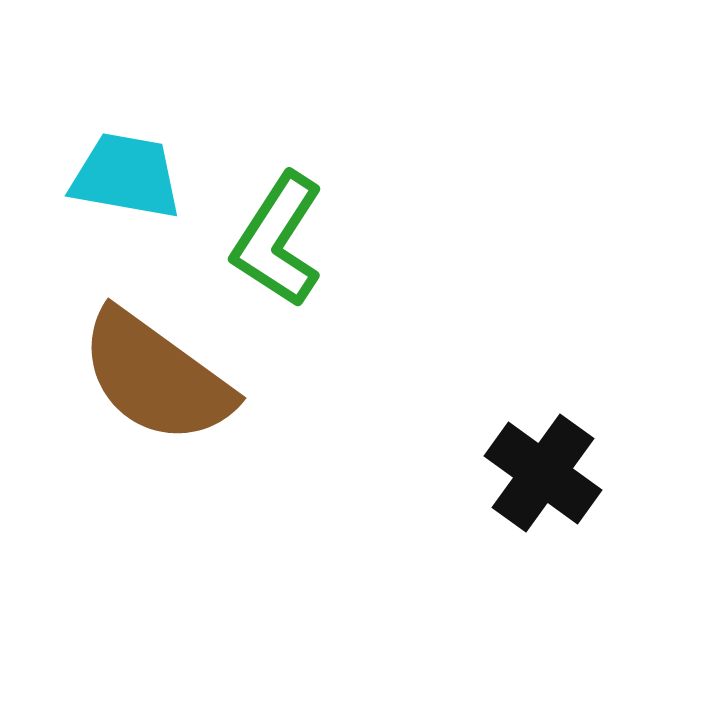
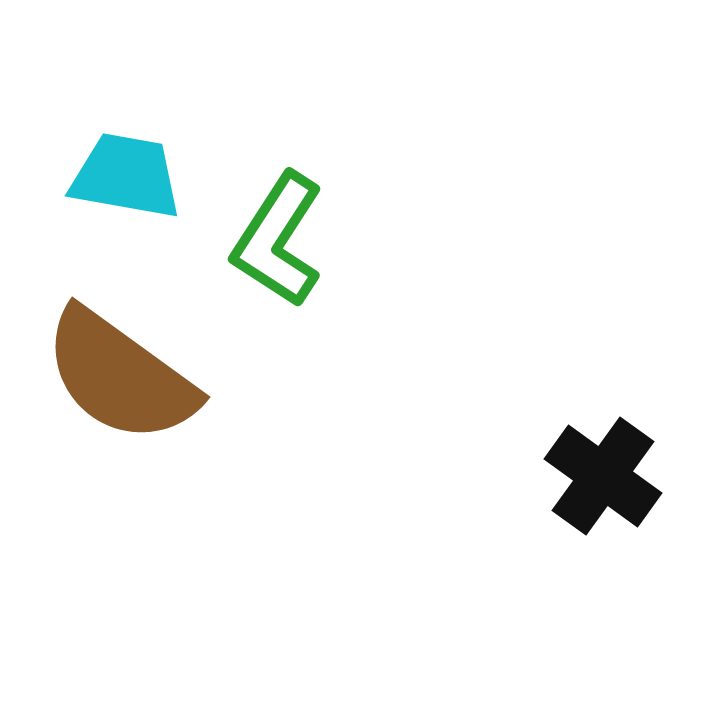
brown semicircle: moved 36 px left, 1 px up
black cross: moved 60 px right, 3 px down
